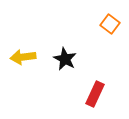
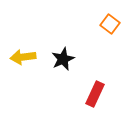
black star: moved 2 px left; rotated 20 degrees clockwise
